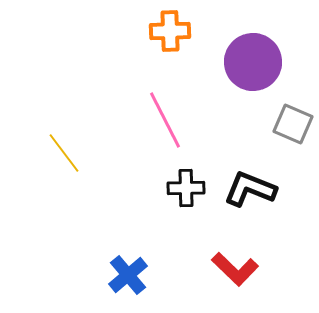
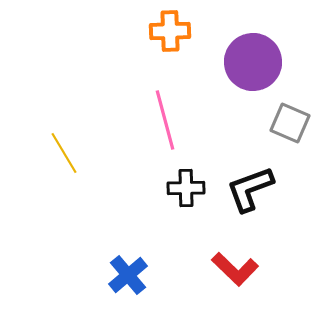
pink line: rotated 12 degrees clockwise
gray square: moved 3 px left, 1 px up
yellow line: rotated 6 degrees clockwise
black L-shape: rotated 42 degrees counterclockwise
